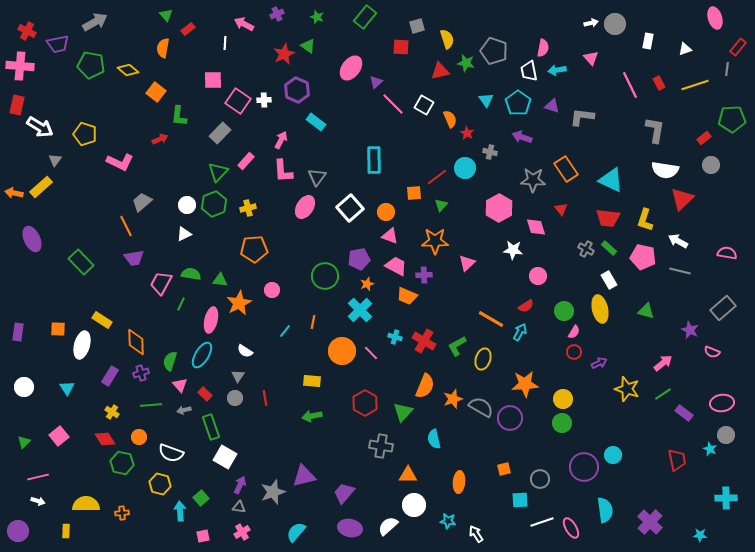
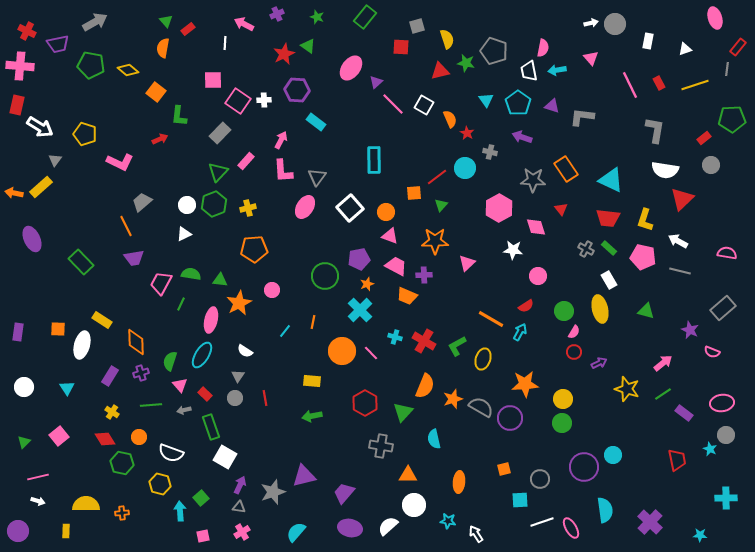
green triangle at (166, 15): moved 6 px down
purple hexagon at (297, 90): rotated 20 degrees counterclockwise
